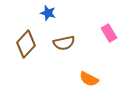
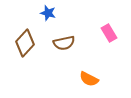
brown diamond: moved 1 px left, 1 px up
